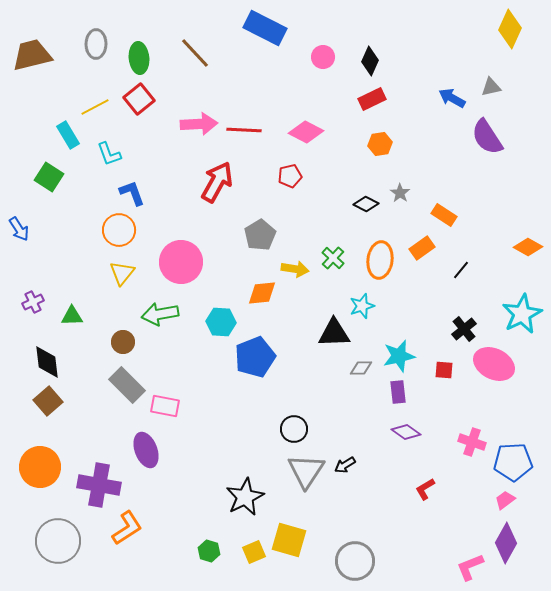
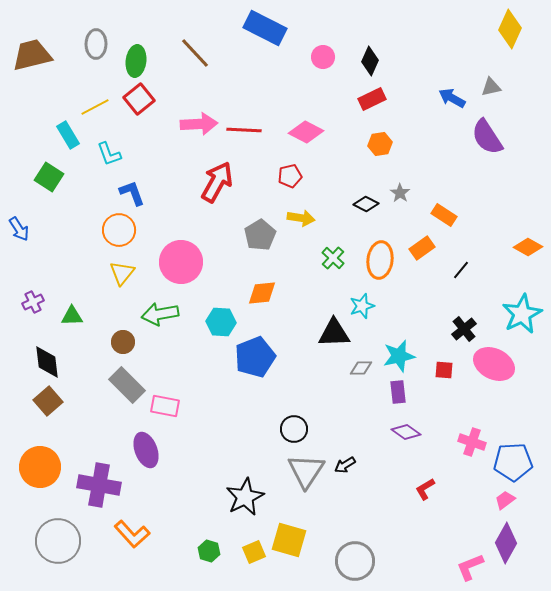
green ellipse at (139, 58): moved 3 px left, 3 px down; rotated 12 degrees clockwise
yellow arrow at (295, 269): moved 6 px right, 51 px up
orange L-shape at (127, 528): moved 5 px right, 6 px down; rotated 81 degrees clockwise
